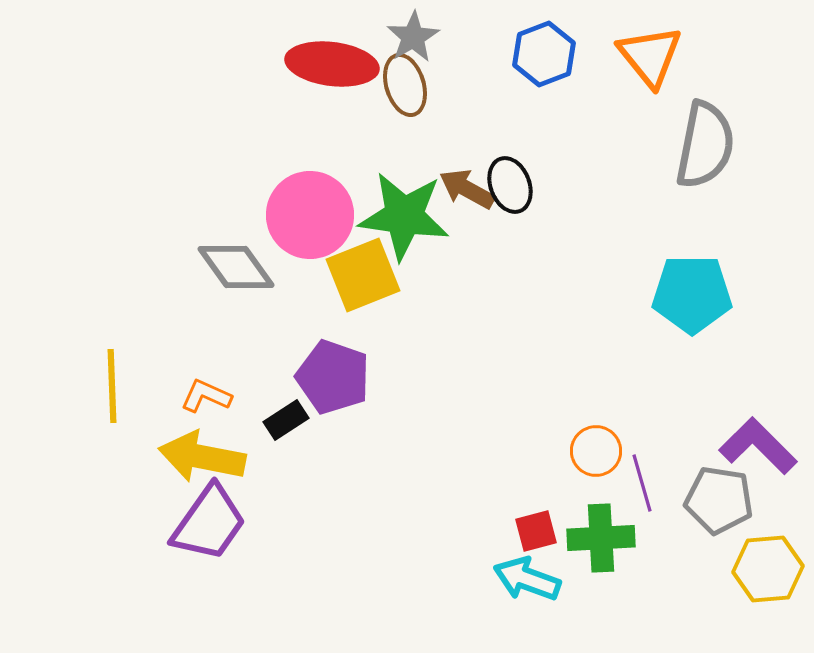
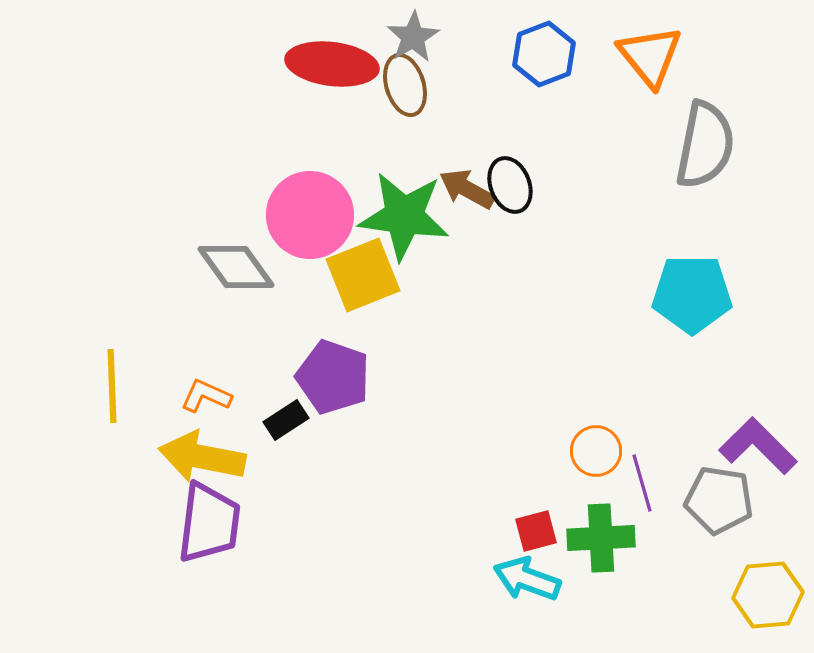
purple trapezoid: rotated 28 degrees counterclockwise
yellow hexagon: moved 26 px down
